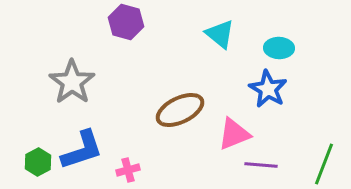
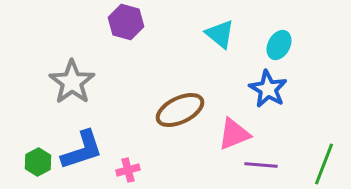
cyan ellipse: moved 3 px up; rotated 64 degrees counterclockwise
